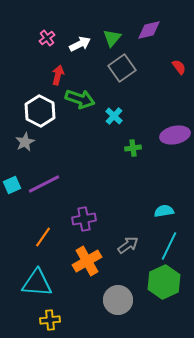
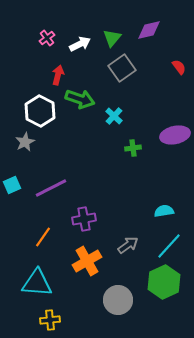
purple line: moved 7 px right, 4 px down
cyan line: rotated 16 degrees clockwise
